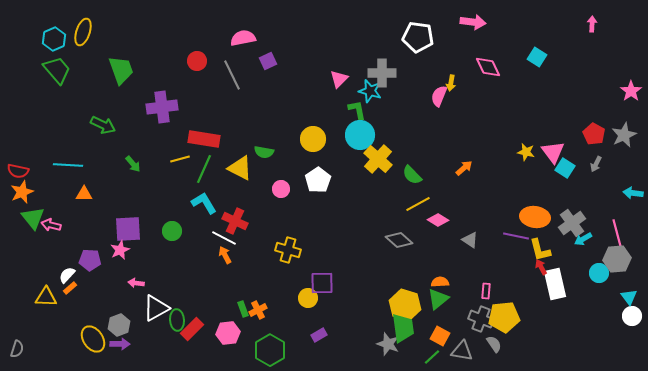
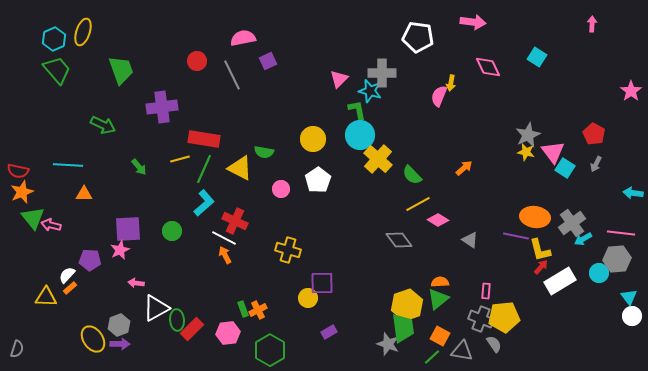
gray star at (624, 135): moved 96 px left
green arrow at (133, 164): moved 6 px right, 3 px down
cyan L-shape at (204, 203): rotated 80 degrees clockwise
pink line at (617, 233): moved 4 px right; rotated 68 degrees counterclockwise
gray diamond at (399, 240): rotated 12 degrees clockwise
red arrow at (541, 267): rotated 70 degrees clockwise
white rectangle at (555, 284): moved 5 px right, 3 px up; rotated 72 degrees clockwise
yellow hexagon at (405, 305): moved 2 px right; rotated 24 degrees clockwise
purple rectangle at (319, 335): moved 10 px right, 3 px up
